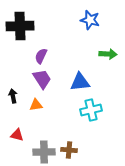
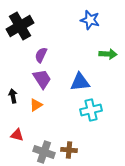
black cross: rotated 28 degrees counterclockwise
purple semicircle: moved 1 px up
orange triangle: rotated 24 degrees counterclockwise
gray cross: rotated 20 degrees clockwise
